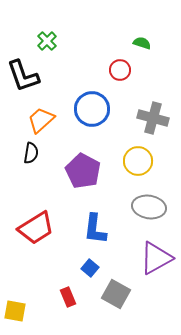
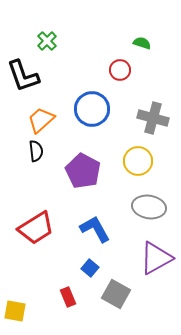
black semicircle: moved 5 px right, 2 px up; rotated 15 degrees counterclockwise
blue L-shape: rotated 144 degrees clockwise
